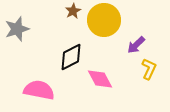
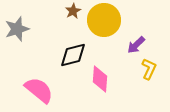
black diamond: moved 2 px right, 2 px up; rotated 12 degrees clockwise
pink diamond: rotated 32 degrees clockwise
pink semicircle: rotated 28 degrees clockwise
